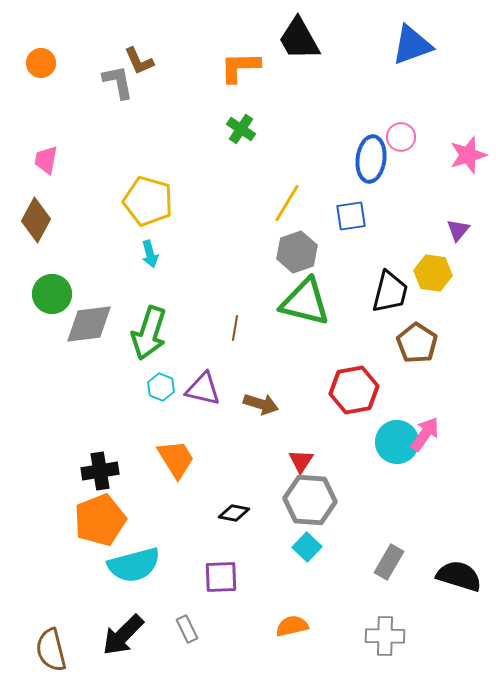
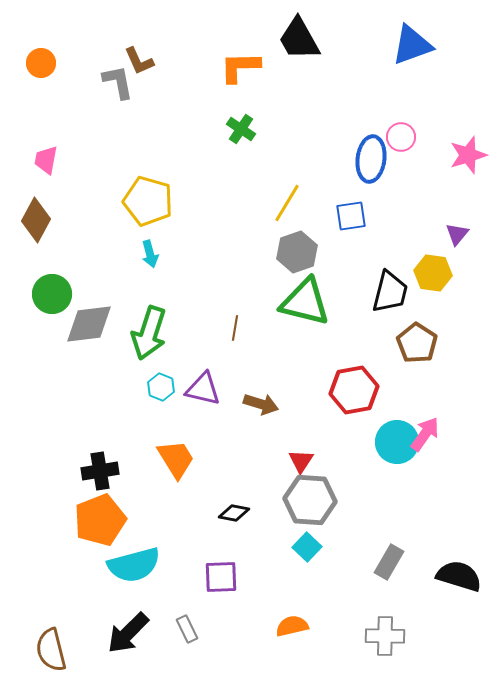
purple triangle at (458, 230): moved 1 px left, 4 px down
black arrow at (123, 635): moved 5 px right, 2 px up
